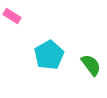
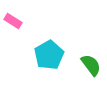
pink rectangle: moved 1 px right, 5 px down
